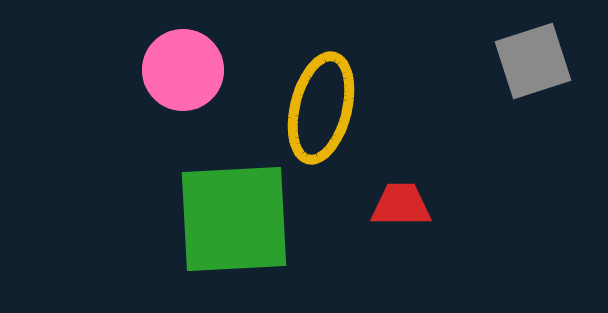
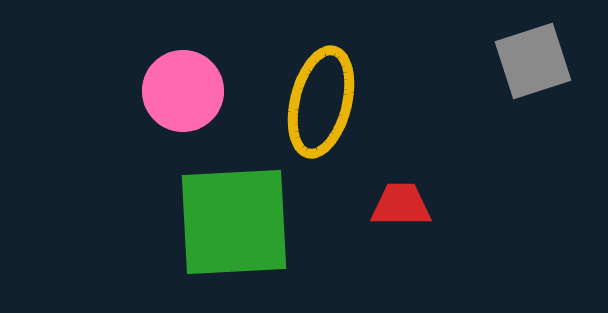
pink circle: moved 21 px down
yellow ellipse: moved 6 px up
green square: moved 3 px down
